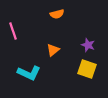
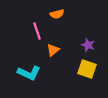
pink line: moved 24 px right
